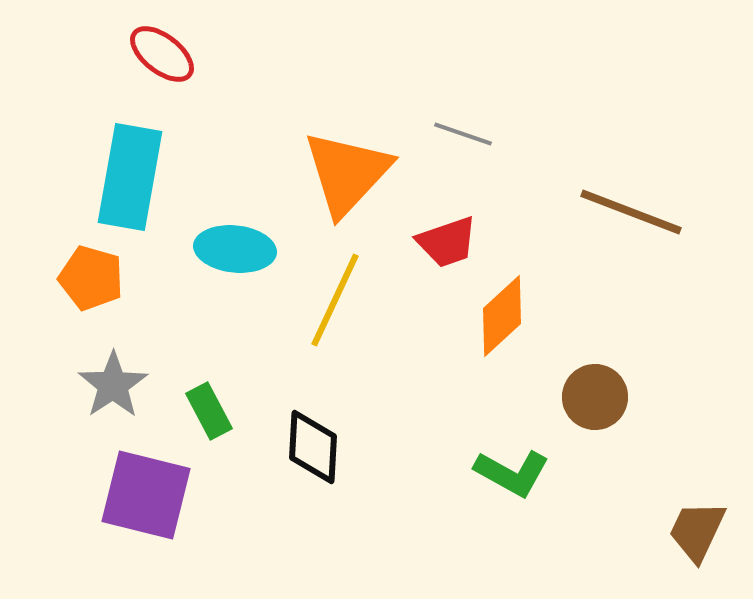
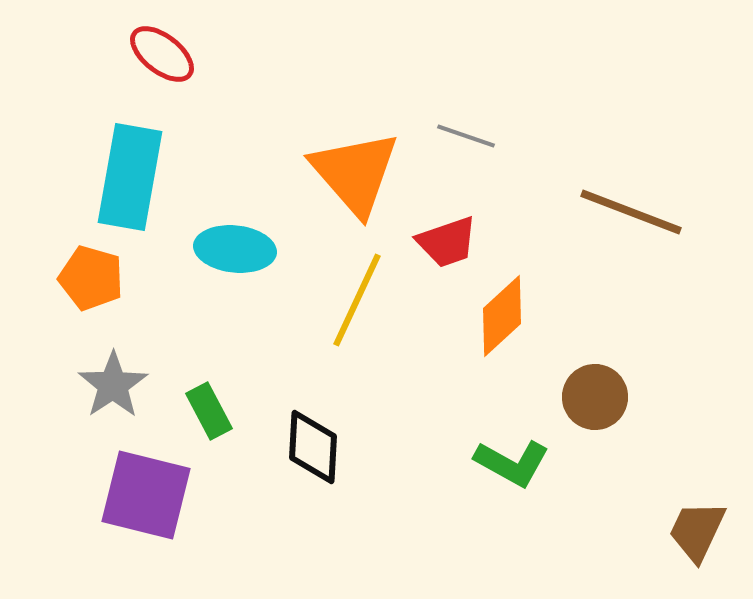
gray line: moved 3 px right, 2 px down
orange triangle: moved 8 px right; rotated 24 degrees counterclockwise
yellow line: moved 22 px right
green L-shape: moved 10 px up
